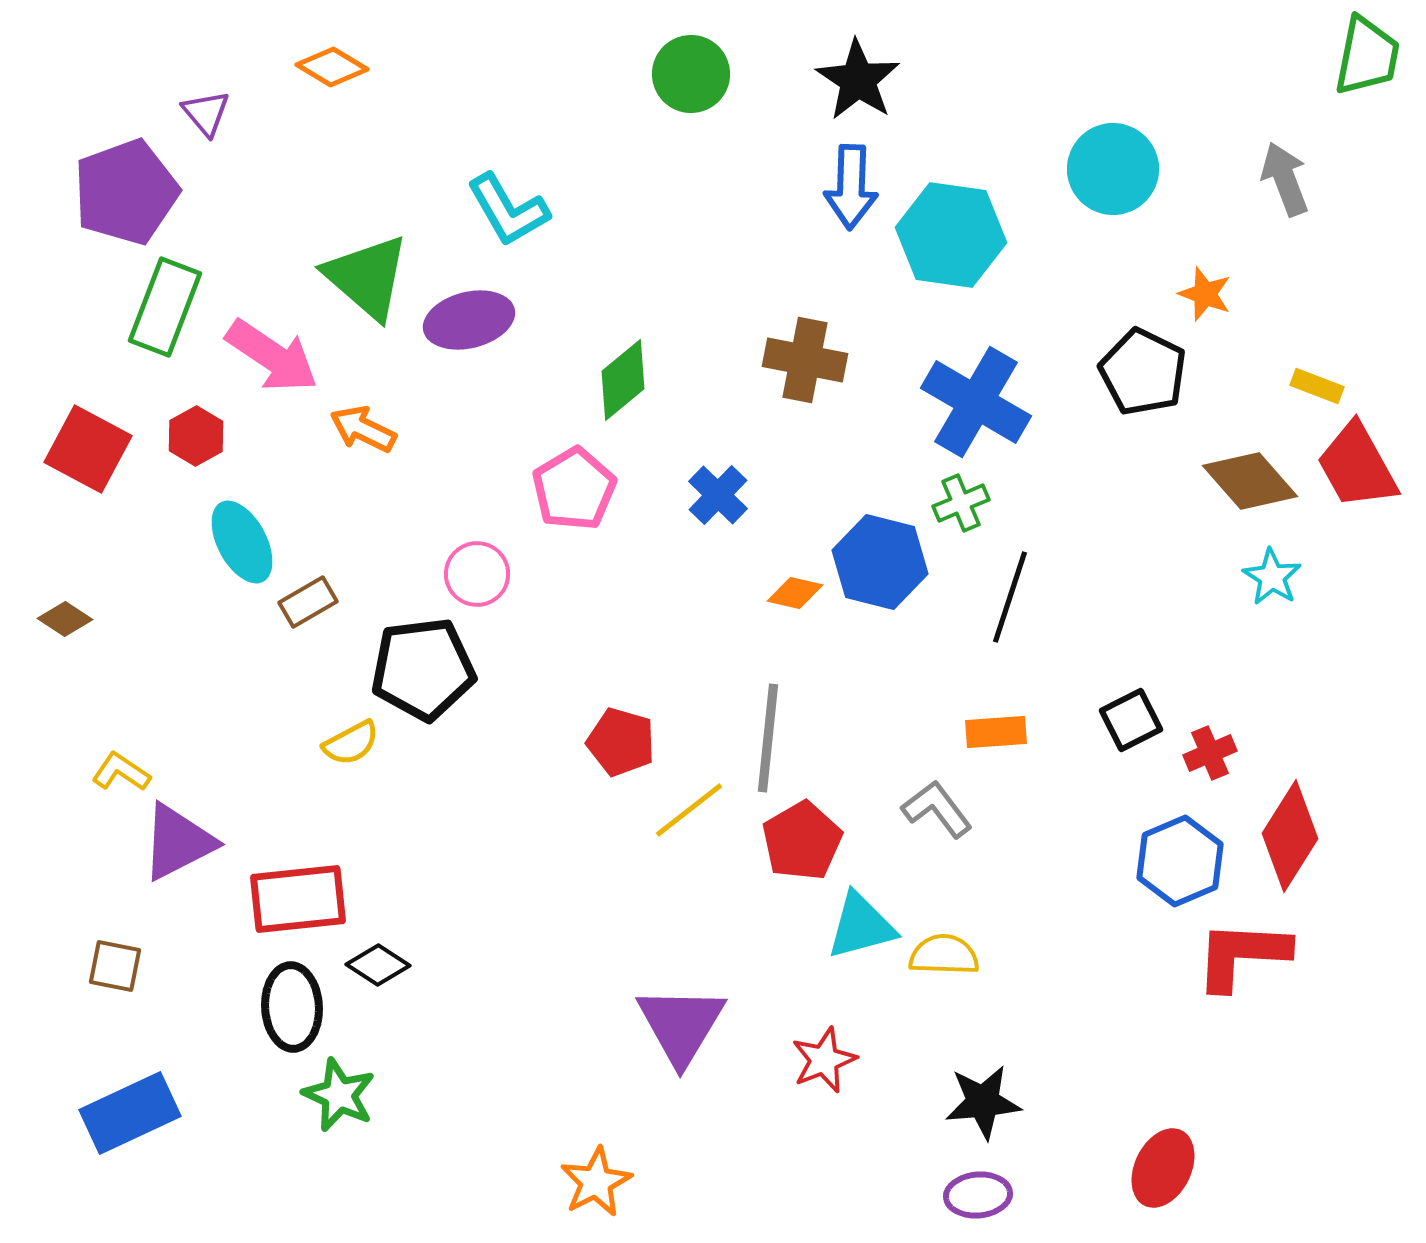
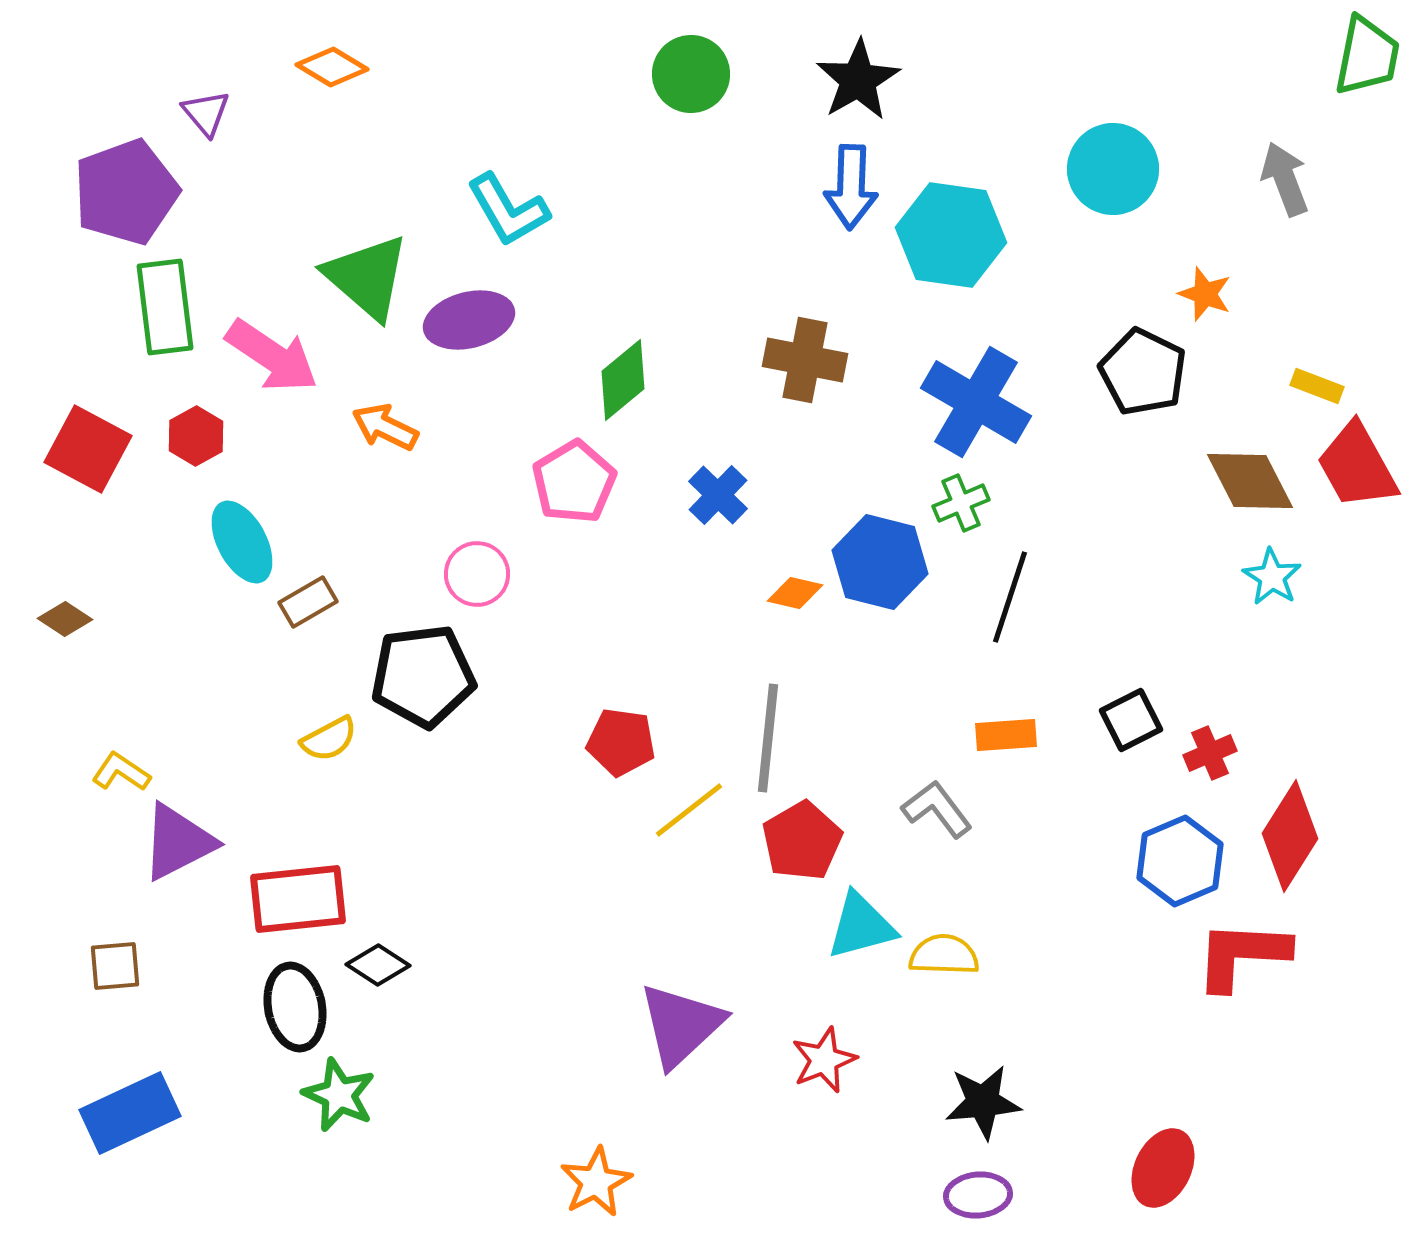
black star at (858, 80): rotated 8 degrees clockwise
green rectangle at (165, 307): rotated 28 degrees counterclockwise
orange arrow at (363, 429): moved 22 px right, 2 px up
brown diamond at (1250, 481): rotated 14 degrees clockwise
pink pentagon at (574, 489): moved 7 px up
black pentagon at (423, 669): moved 7 px down
orange rectangle at (996, 732): moved 10 px right, 3 px down
red pentagon at (621, 742): rotated 8 degrees counterclockwise
yellow semicircle at (351, 743): moved 22 px left, 4 px up
brown square at (115, 966): rotated 16 degrees counterclockwise
black ellipse at (292, 1007): moved 3 px right; rotated 8 degrees counterclockwise
purple triangle at (681, 1025): rotated 16 degrees clockwise
